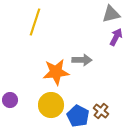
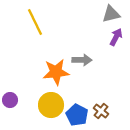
yellow line: rotated 44 degrees counterclockwise
blue pentagon: moved 1 px left, 1 px up
